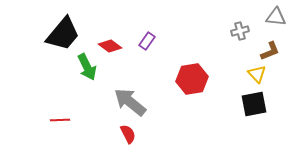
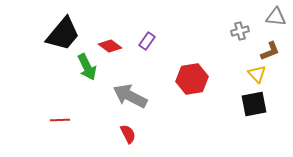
gray arrow: moved 6 px up; rotated 12 degrees counterclockwise
